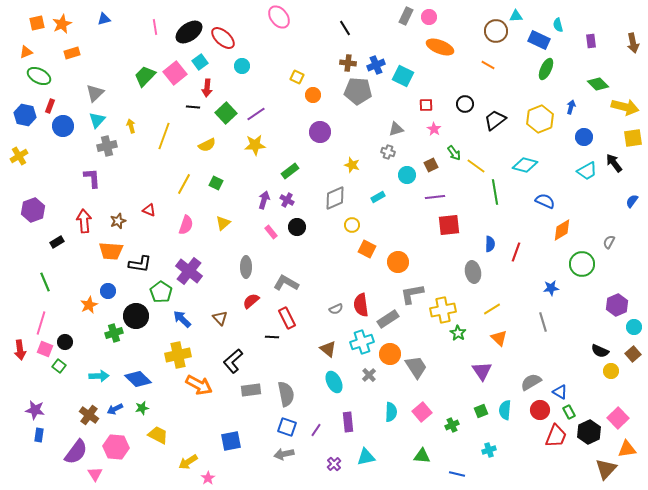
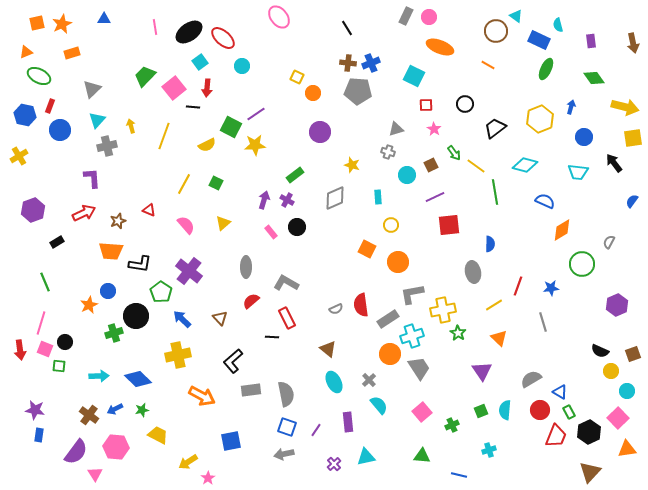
cyan triangle at (516, 16): rotated 40 degrees clockwise
blue triangle at (104, 19): rotated 16 degrees clockwise
black line at (345, 28): moved 2 px right
blue cross at (376, 65): moved 5 px left, 2 px up
pink square at (175, 73): moved 1 px left, 15 px down
cyan square at (403, 76): moved 11 px right
green diamond at (598, 84): moved 4 px left, 6 px up; rotated 10 degrees clockwise
gray triangle at (95, 93): moved 3 px left, 4 px up
orange circle at (313, 95): moved 2 px up
green square at (226, 113): moved 5 px right, 14 px down; rotated 20 degrees counterclockwise
black trapezoid at (495, 120): moved 8 px down
blue circle at (63, 126): moved 3 px left, 4 px down
green rectangle at (290, 171): moved 5 px right, 4 px down
cyan trapezoid at (587, 171): moved 9 px left, 1 px down; rotated 35 degrees clockwise
cyan rectangle at (378, 197): rotated 64 degrees counterclockwise
purple line at (435, 197): rotated 18 degrees counterclockwise
red arrow at (84, 221): moved 8 px up; rotated 70 degrees clockwise
pink semicircle at (186, 225): rotated 60 degrees counterclockwise
yellow circle at (352, 225): moved 39 px right
red line at (516, 252): moved 2 px right, 34 px down
yellow line at (492, 309): moved 2 px right, 4 px up
cyan circle at (634, 327): moved 7 px left, 64 px down
cyan cross at (362, 342): moved 50 px right, 6 px up
brown square at (633, 354): rotated 21 degrees clockwise
green square at (59, 366): rotated 32 degrees counterclockwise
gray trapezoid at (416, 367): moved 3 px right, 1 px down
gray cross at (369, 375): moved 5 px down
gray semicircle at (531, 382): moved 3 px up
orange arrow at (199, 385): moved 3 px right, 11 px down
green star at (142, 408): moved 2 px down
cyan semicircle at (391, 412): moved 12 px left, 7 px up; rotated 42 degrees counterclockwise
brown triangle at (606, 469): moved 16 px left, 3 px down
blue line at (457, 474): moved 2 px right, 1 px down
